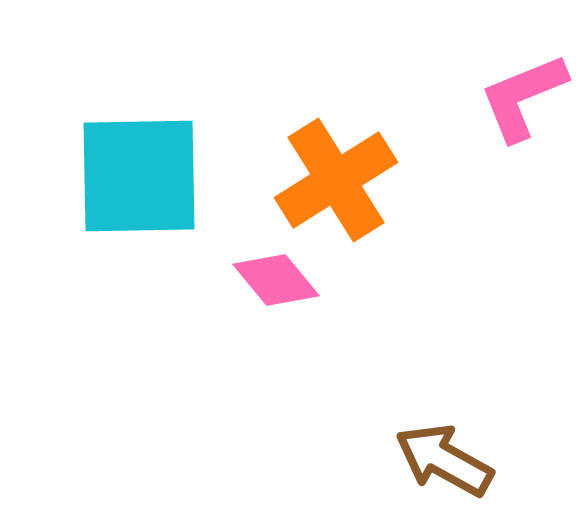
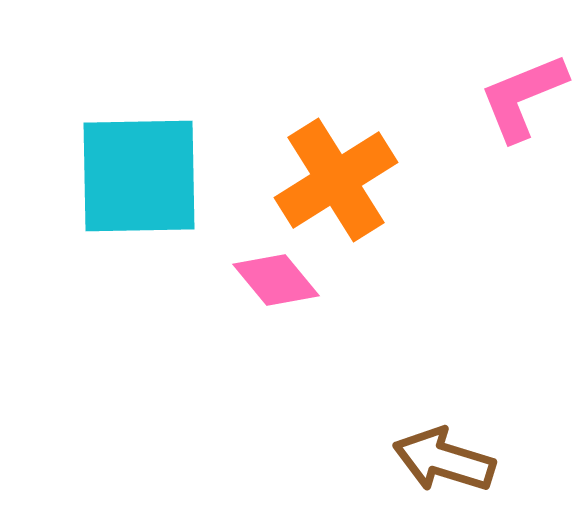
brown arrow: rotated 12 degrees counterclockwise
